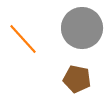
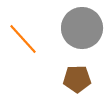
brown pentagon: rotated 12 degrees counterclockwise
